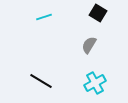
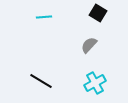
cyan line: rotated 14 degrees clockwise
gray semicircle: rotated 12 degrees clockwise
